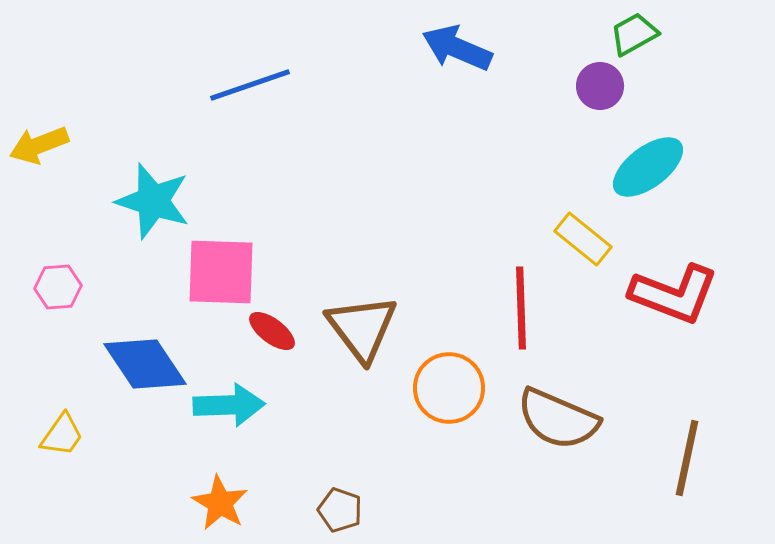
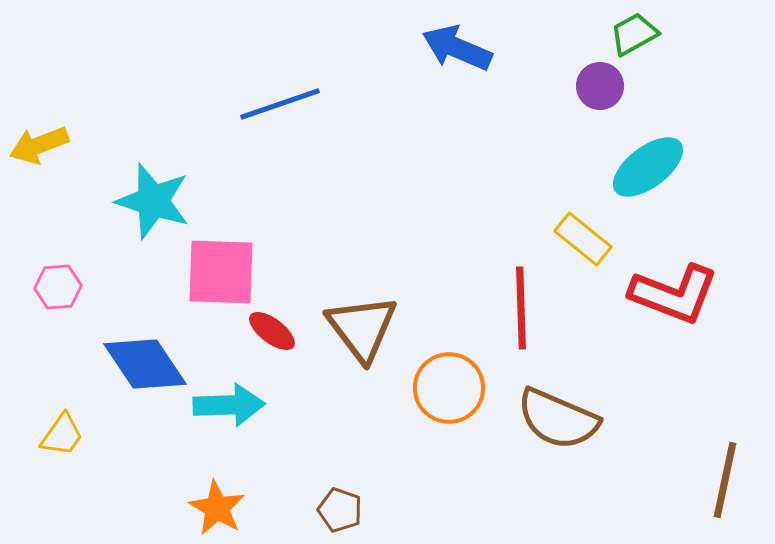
blue line: moved 30 px right, 19 px down
brown line: moved 38 px right, 22 px down
orange star: moved 3 px left, 5 px down
